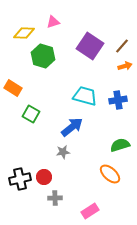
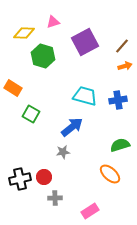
purple square: moved 5 px left, 4 px up; rotated 28 degrees clockwise
